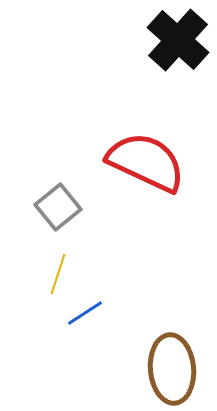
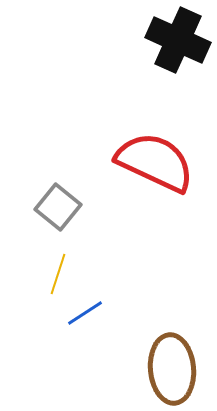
black cross: rotated 18 degrees counterclockwise
red semicircle: moved 9 px right
gray square: rotated 12 degrees counterclockwise
